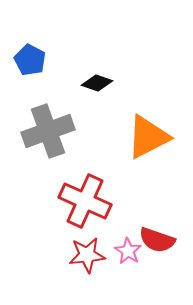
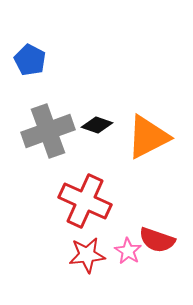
black diamond: moved 42 px down
